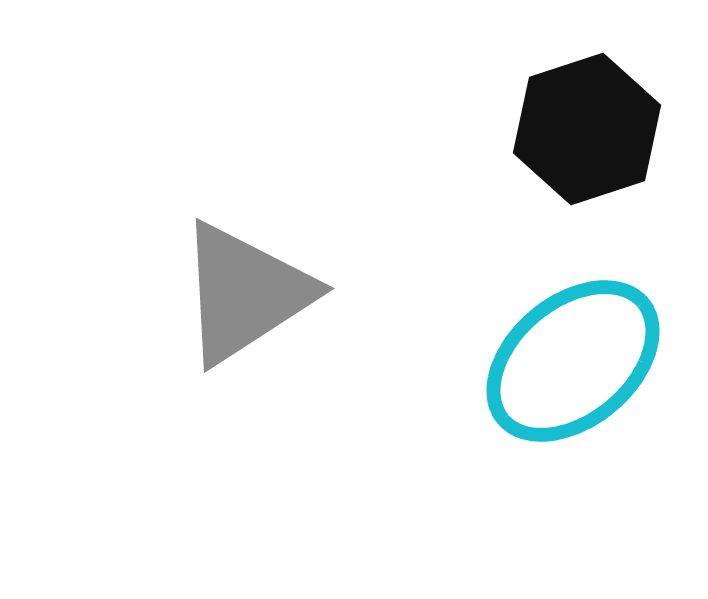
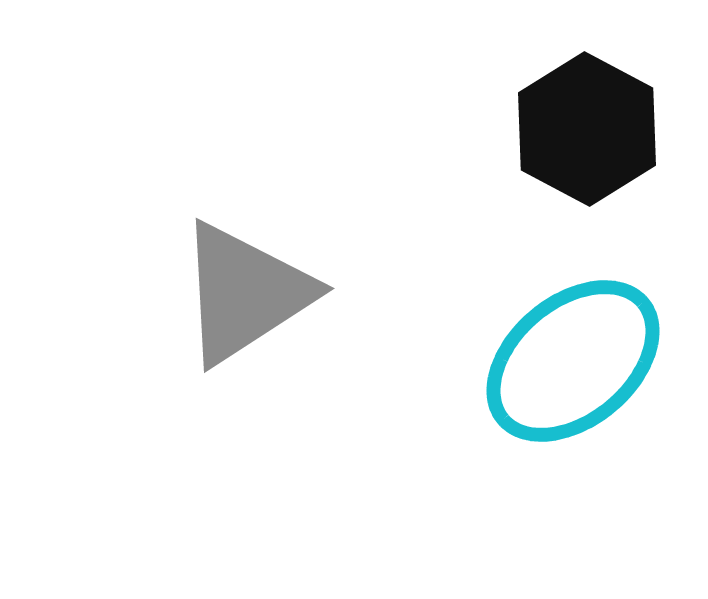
black hexagon: rotated 14 degrees counterclockwise
